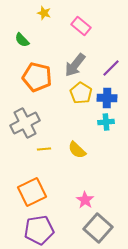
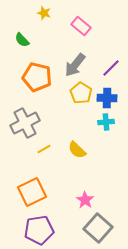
yellow line: rotated 24 degrees counterclockwise
